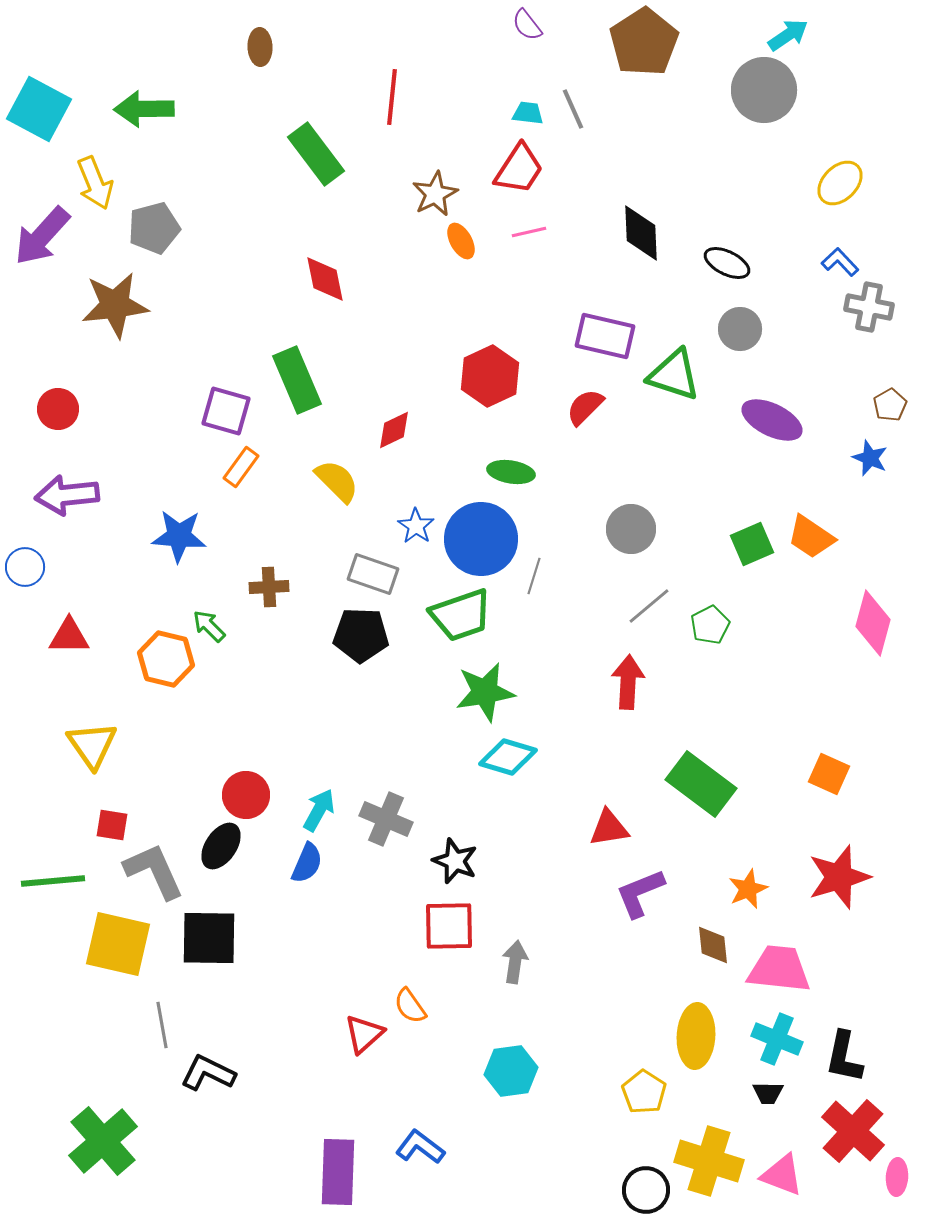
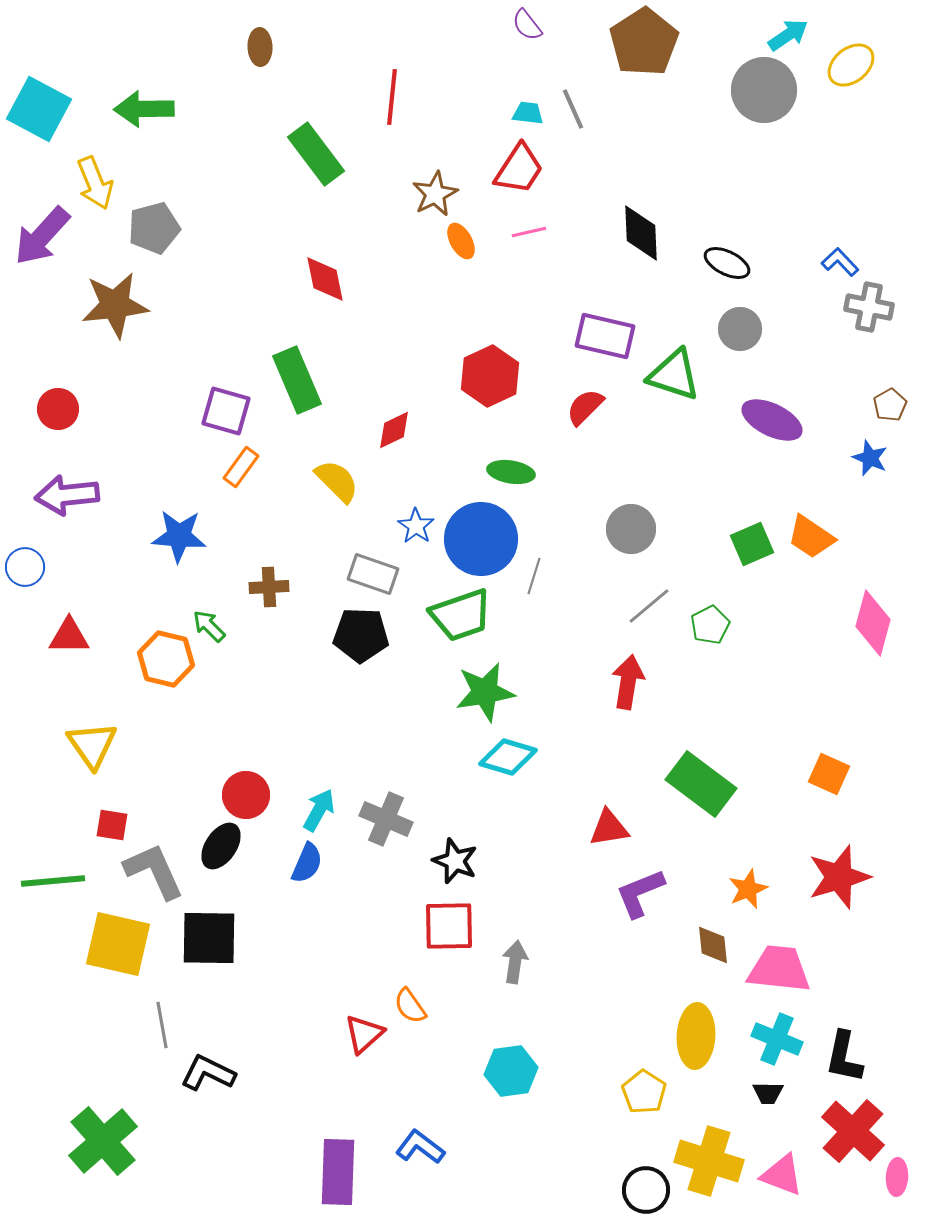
yellow ellipse at (840, 183): moved 11 px right, 118 px up; rotated 6 degrees clockwise
red arrow at (628, 682): rotated 6 degrees clockwise
